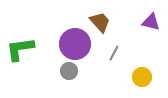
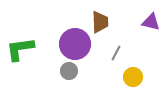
brown trapezoid: rotated 40 degrees clockwise
gray line: moved 2 px right
yellow circle: moved 9 px left
